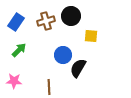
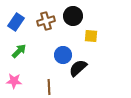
black circle: moved 2 px right
green arrow: moved 1 px down
black semicircle: rotated 18 degrees clockwise
